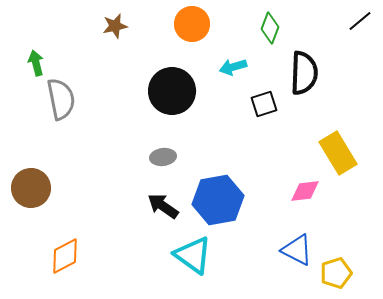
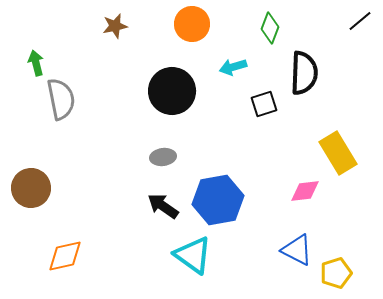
orange diamond: rotated 15 degrees clockwise
